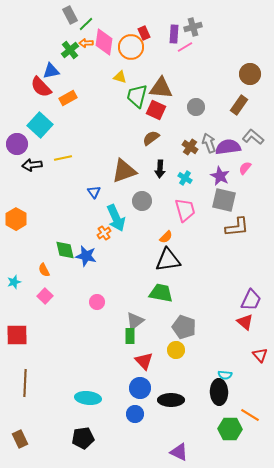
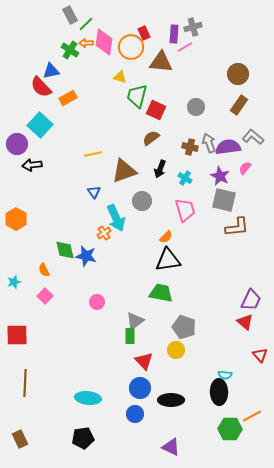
green cross at (70, 50): rotated 18 degrees counterclockwise
brown circle at (250, 74): moved 12 px left
brown triangle at (161, 88): moved 26 px up
brown cross at (190, 147): rotated 21 degrees counterclockwise
yellow line at (63, 158): moved 30 px right, 4 px up
black arrow at (160, 169): rotated 18 degrees clockwise
orange line at (250, 415): moved 2 px right, 1 px down; rotated 60 degrees counterclockwise
purple triangle at (179, 452): moved 8 px left, 5 px up
